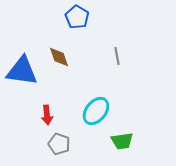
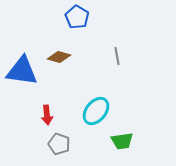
brown diamond: rotated 55 degrees counterclockwise
